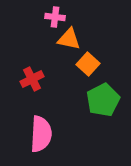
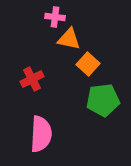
green pentagon: rotated 20 degrees clockwise
